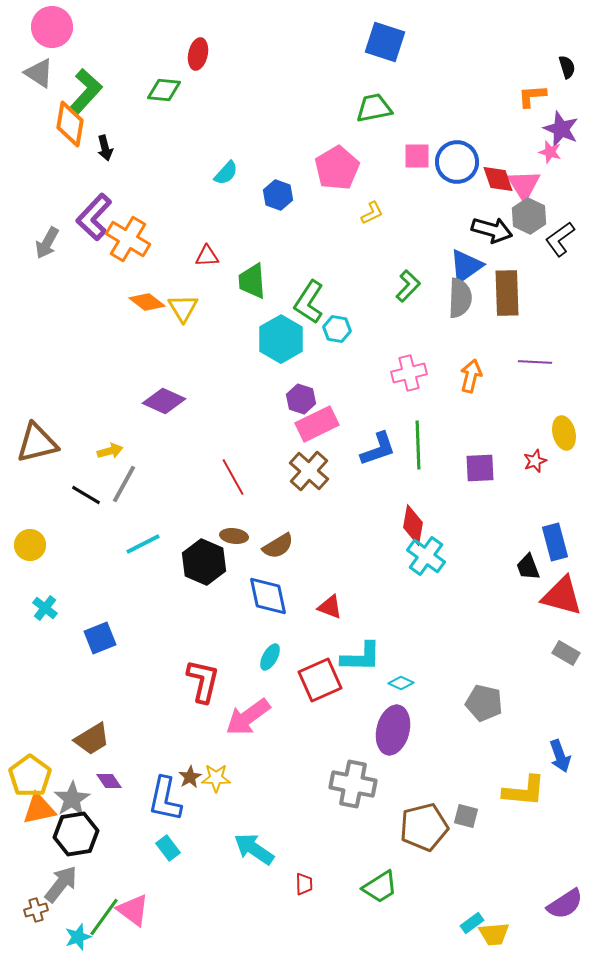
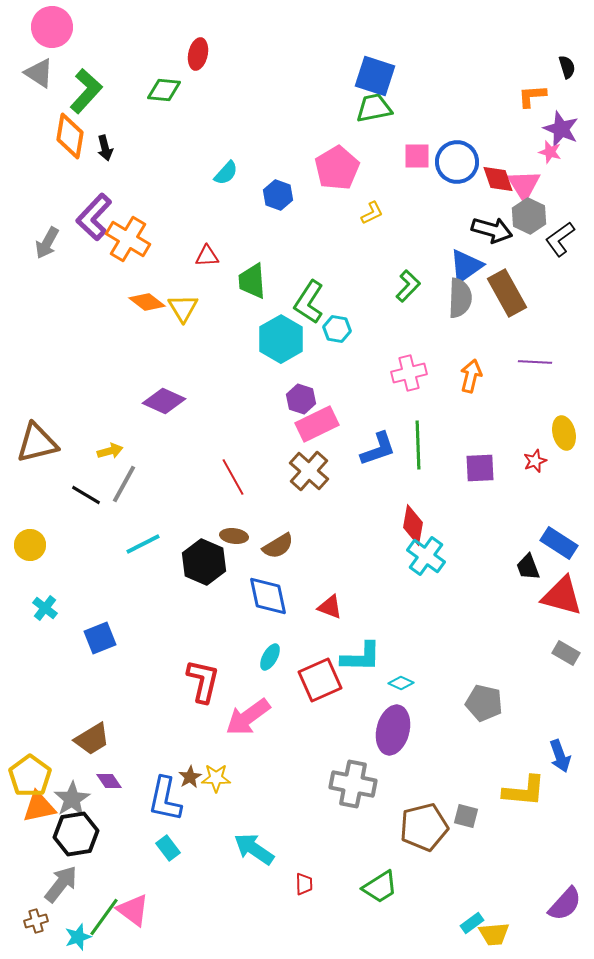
blue square at (385, 42): moved 10 px left, 34 px down
orange diamond at (70, 124): moved 12 px down
brown rectangle at (507, 293): rotated 27 degrees counterclockwise
blue rectangle at (555, 542): moved 4 px right, 1 px down; rotated 42 degrees counterclockwise
orange triangle at (39, 809): moved 2 px up
purple semicircle at (565, 904): rotated 15 degrees counterclockwise
brown cross at (36, 910): moved 11 px down
